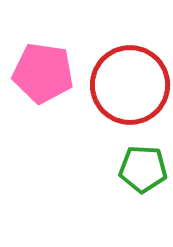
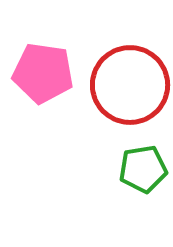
green pentagon: rotated 12 degrees counterclockwise
